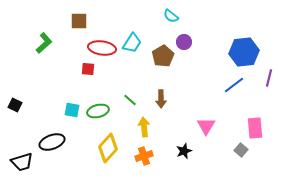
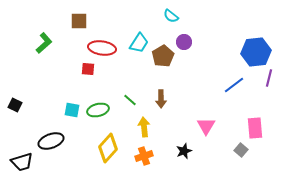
cyan trapezoid: moved 7 px right
blue hexagon: moved 12 px right
green ellipse: moved 1 px up
black ellipse: moved 1 px left, 1 px up
